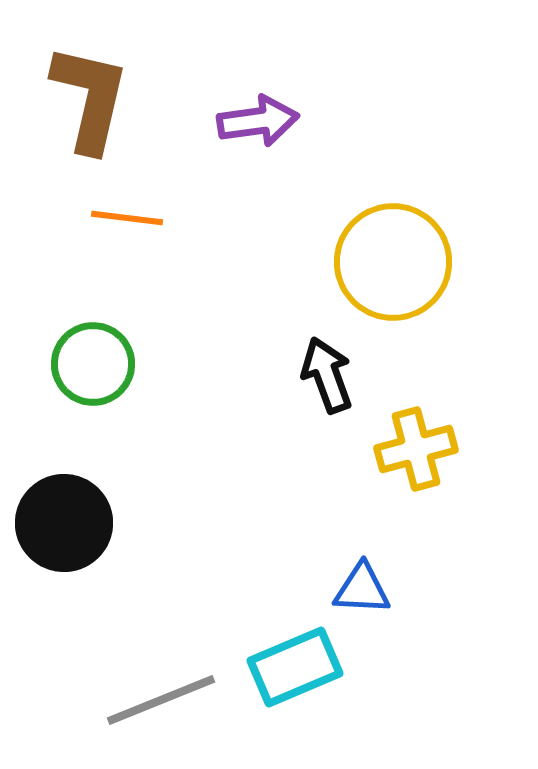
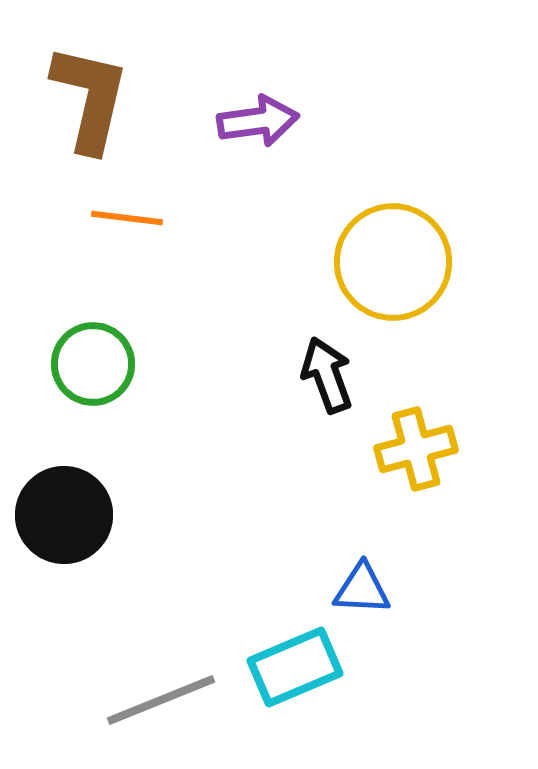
black circle: moved 8 px up
